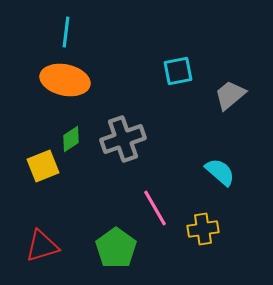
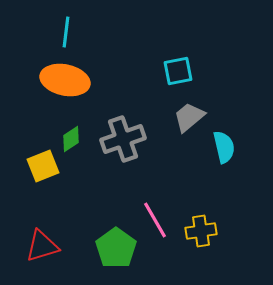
gray trapezoid: moved 41 px left, 22 px down
cyan semicircle: moved 4 px right, 25 px up; rotated 36 degrees clockwise
pink line: moved 12 px down
yellow cross: moved 2 px left, 2 px down
